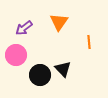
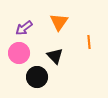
pink circle: moved 3 px right, 2 px up
black triangle: moved 8 px left, 13 px up
black circle: moved 3 px left, 2 px down
